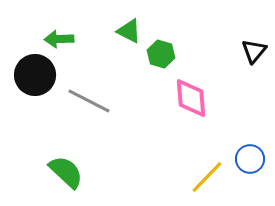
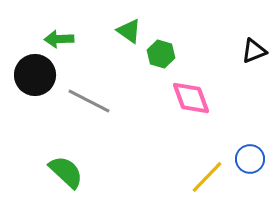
green triangle: rotated 8 degrees clockwise
black triangle: rotated 28 degrees clockwise
pink diamond: rotated 15 degrees counterclockwise
